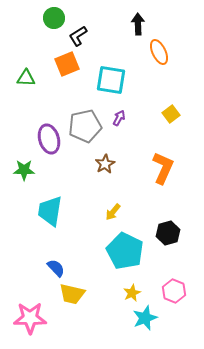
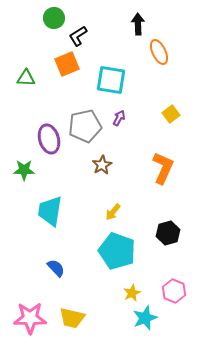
brown star: moved 3 px left, 1 px down
cyan pentagon: moved 8 px left; rotated 6 degrees counterclockwise
yellow trapezoid: moved 24 px down
